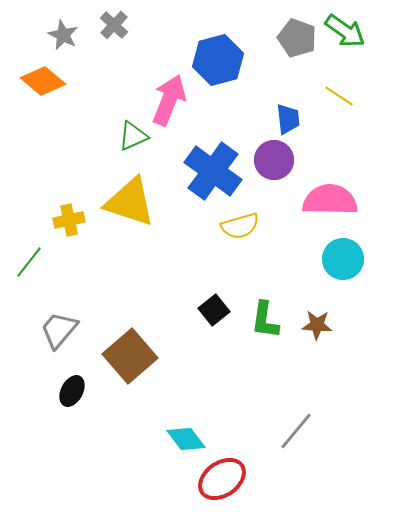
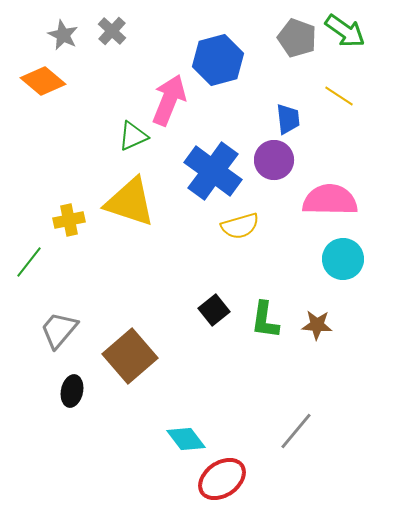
gray cross: moved 2 px left, 6 px down
black ellipse: rotated 16 degrees counterclockwise
